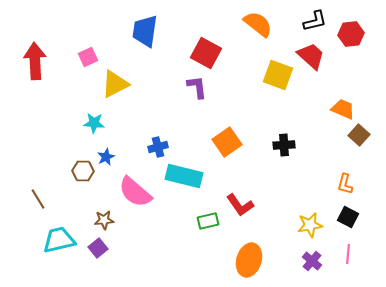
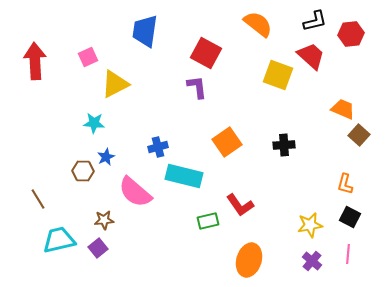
black square: moved 2 px right
